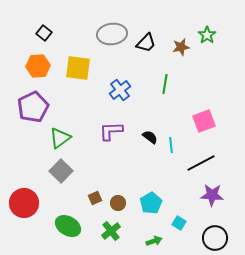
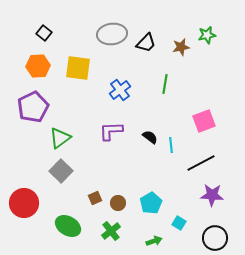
green star: rotated 24 degrees clockwise
